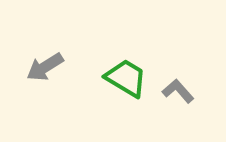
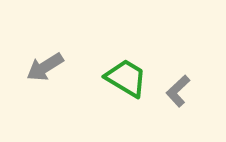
gray L-shape: rotated 92 degrees counterclockwise
